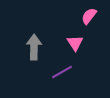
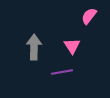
pink triangle: moved 3 px left, 3 px down
purple line: rotated 20 degrees clockwise
